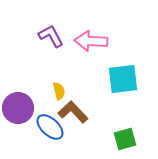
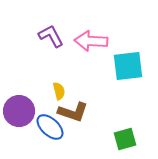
cyan square: moved 5 px right, 13 px up
purple circle: moved 1 px right, 3 px down
brown L-shape: rotated 152 degrees clockwise
